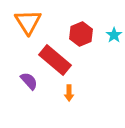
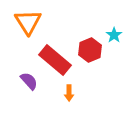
red hexagon: moved 9 px right, 16 px down
